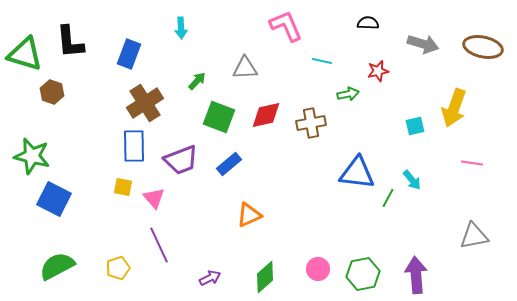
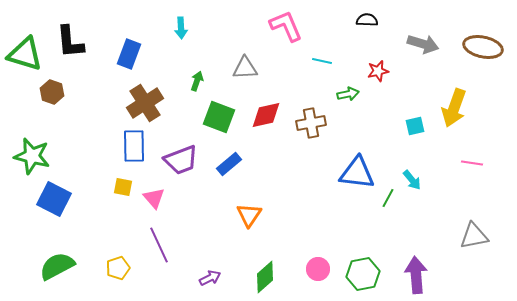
black semicircle at (368, 23): moved 1 px left, 3 px up
green arrow at (197, 81): rotated 24 degrees counterclockwise
orange triangle at (249, 215): rotated 32 degrees counterclockwise
